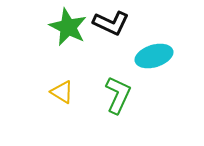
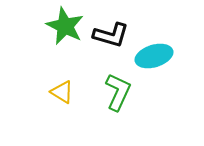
black L-shape: moved 12 px down; rotated 9 degrees counterclockwise
green star: moved 3 px left, 1 px up
green L-shape: moved 3 px up
